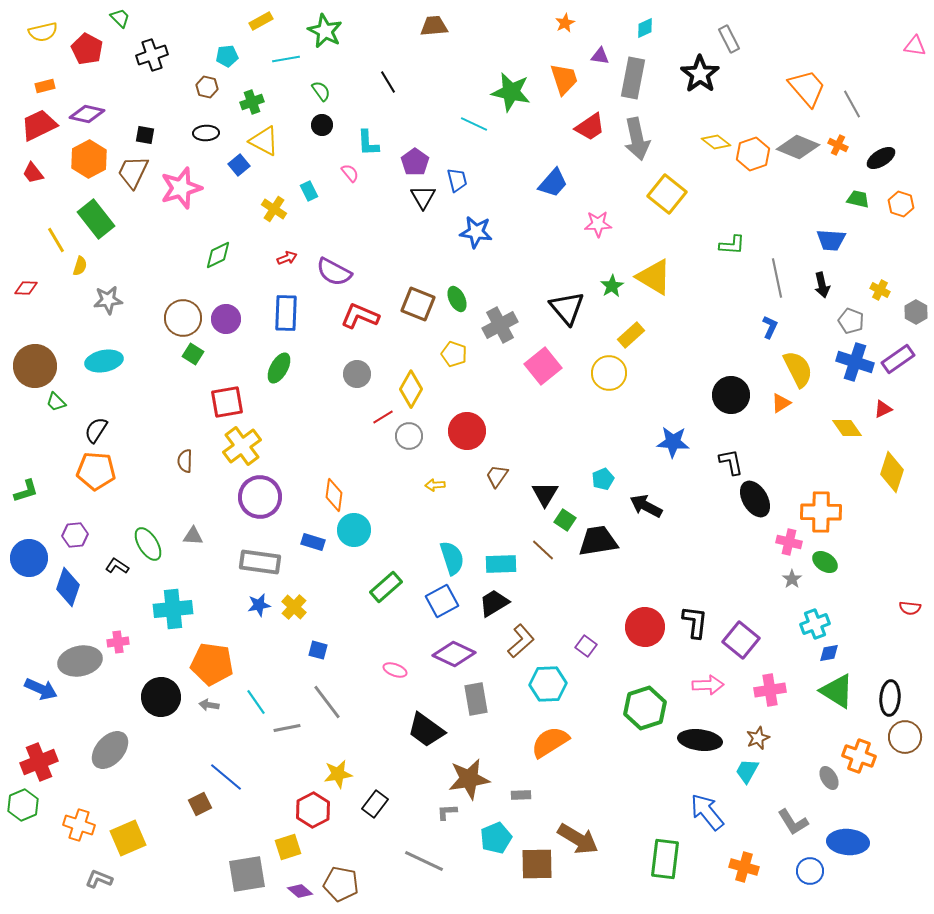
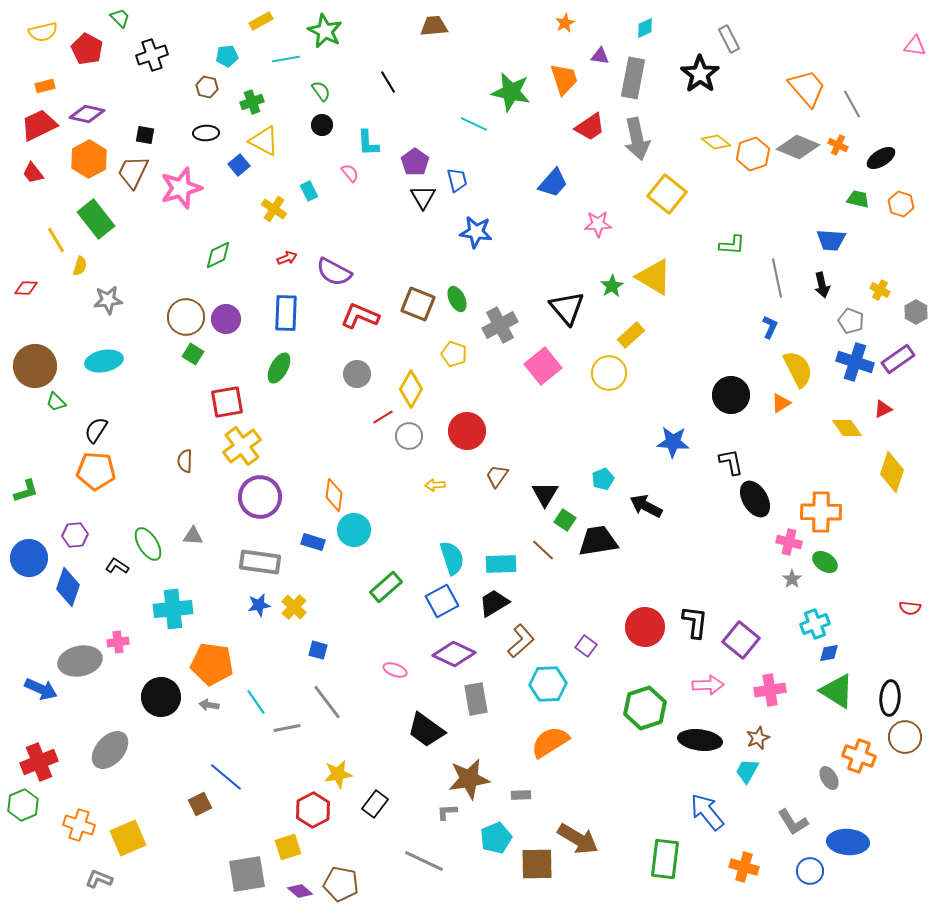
brown circle at (183, 318): moved 3 px right, 1 px up
